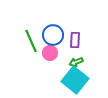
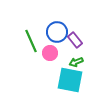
blue circle: moved 4 px right, 3 px up
purple rectangle: rotated 42 degrees counterclockwise
cyan square: moved 5 px left; rotated 28 degrees counterclockwise
